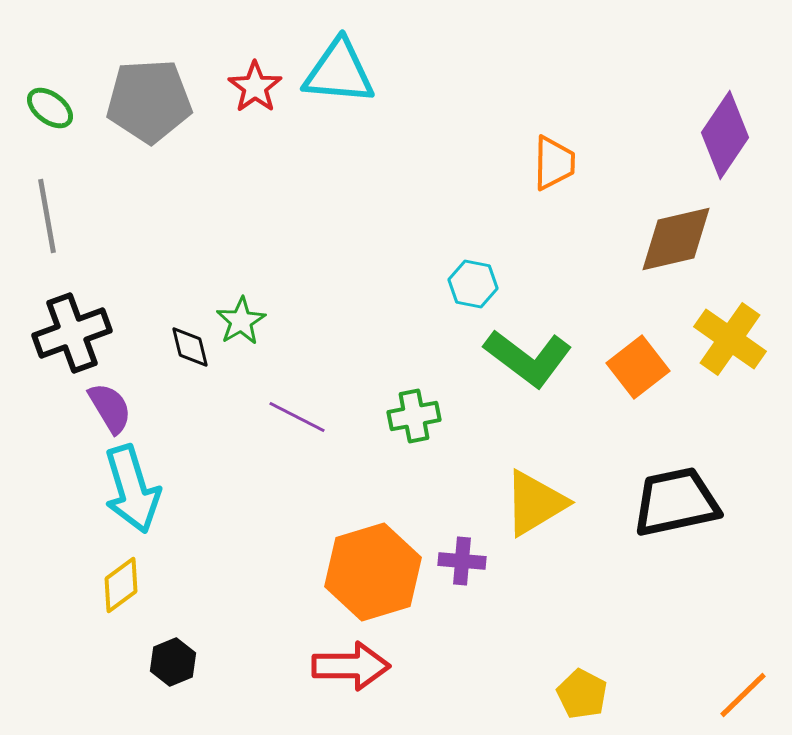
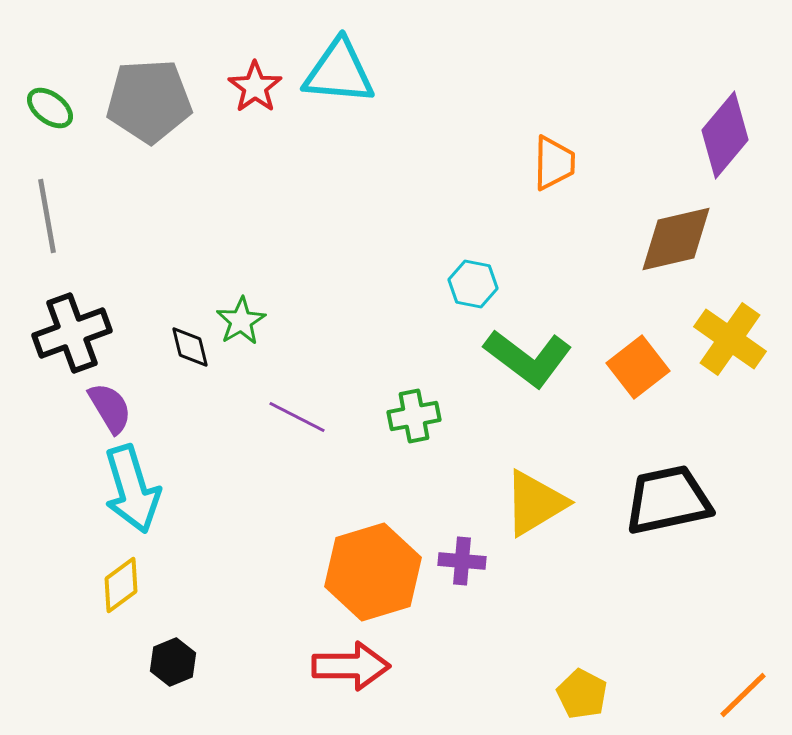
purple diamond: rotated 6 degrees clockwise
black trapezoid: moved 8 px left, 2 px up
